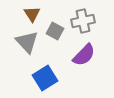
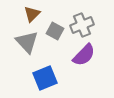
brown triangle: rotated 18 degrees clockwise
gray cross: moved 1 px left, 4 px down; rotated 10 degrees counterclockwise
blue square: rotated 10 degrees clockwise
